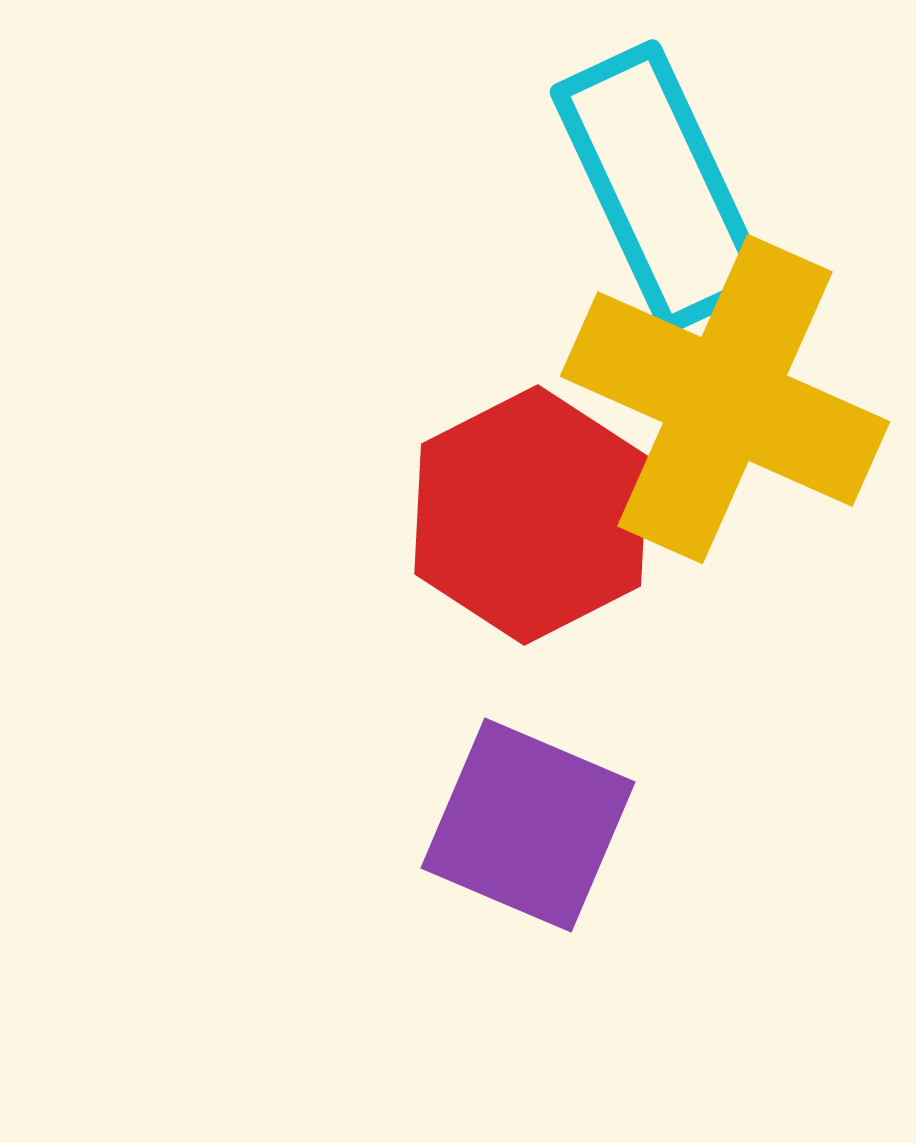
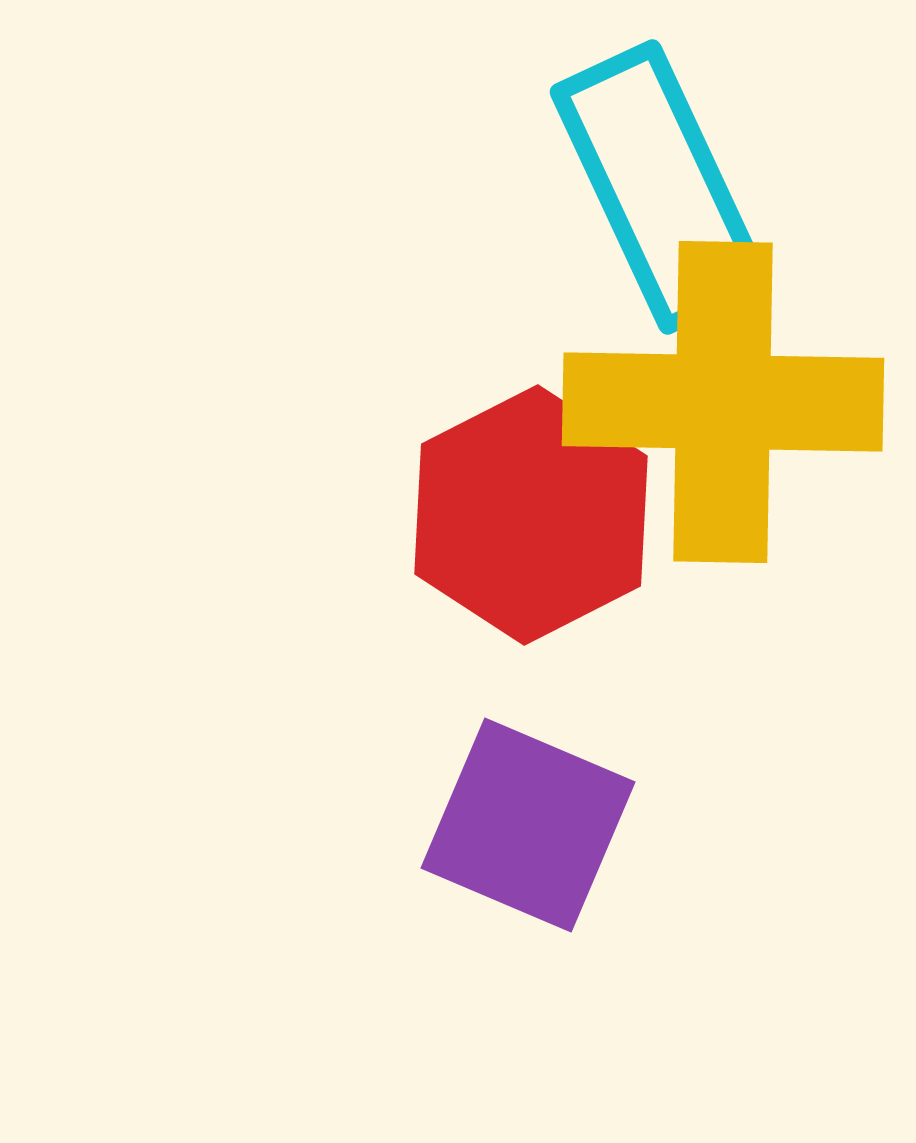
yellow cross: moved 2 px left, 3 px down; rotated 23 degrees counterclockwise
